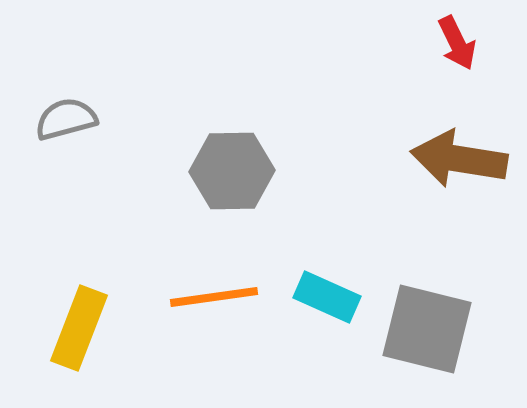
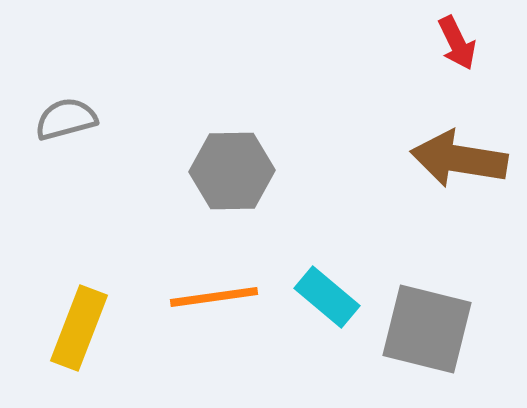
cyan rectangle: rotated 16 degrees clockwise
